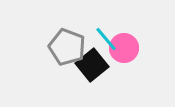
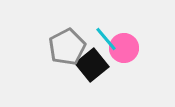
gray pentagon: rotated 24 degrees clockwise
